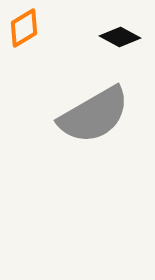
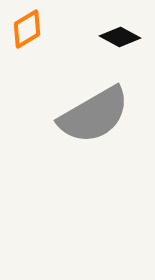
orange diamond: moved 3 px right, 1 px down
